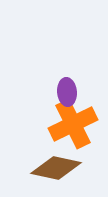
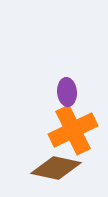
orange cross: moved 6 px down
